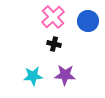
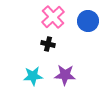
black cross: moved 6 px left
